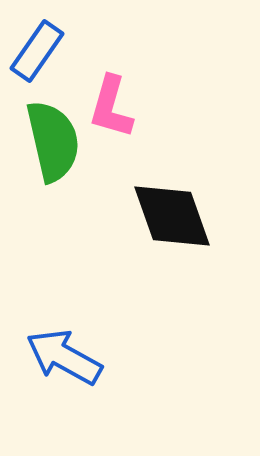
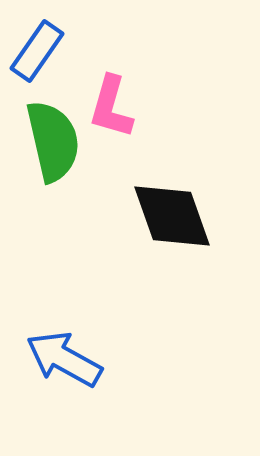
blue arrow: moved 2 px down
